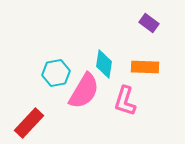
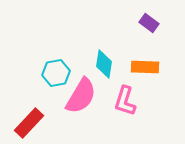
pink semicircle: moved 3 px left, 5 px down
